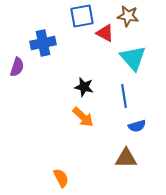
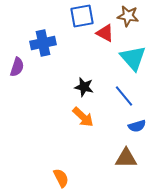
blue line: rotated 30 degrees counterclockwise
